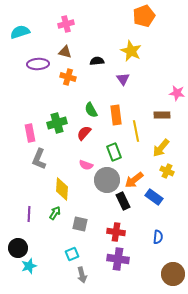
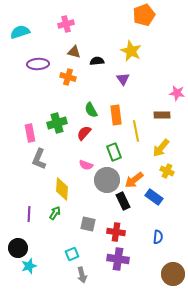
orange pentagon: moved 1 px up
brown triangle: moved 9 px right
gray square: moved 8 px right
